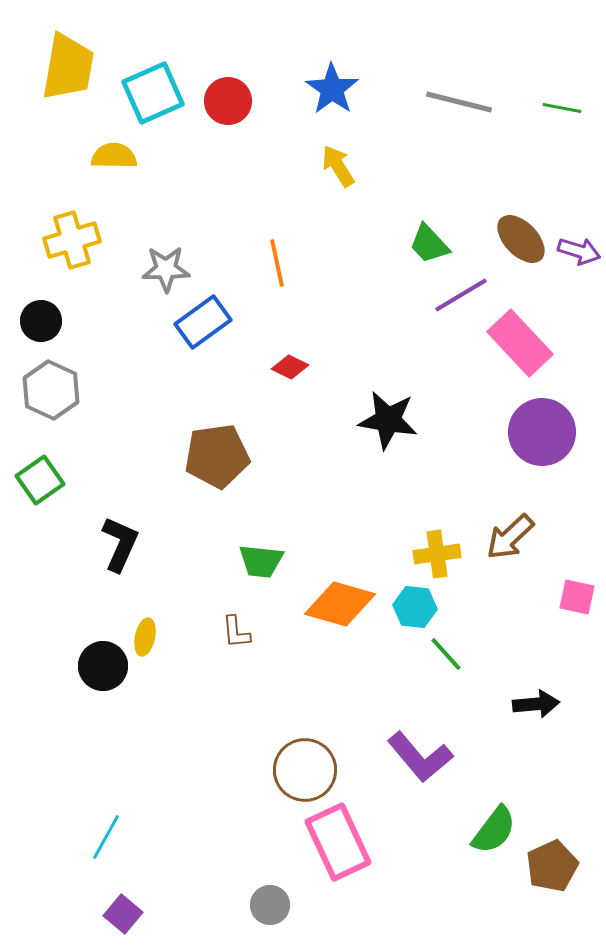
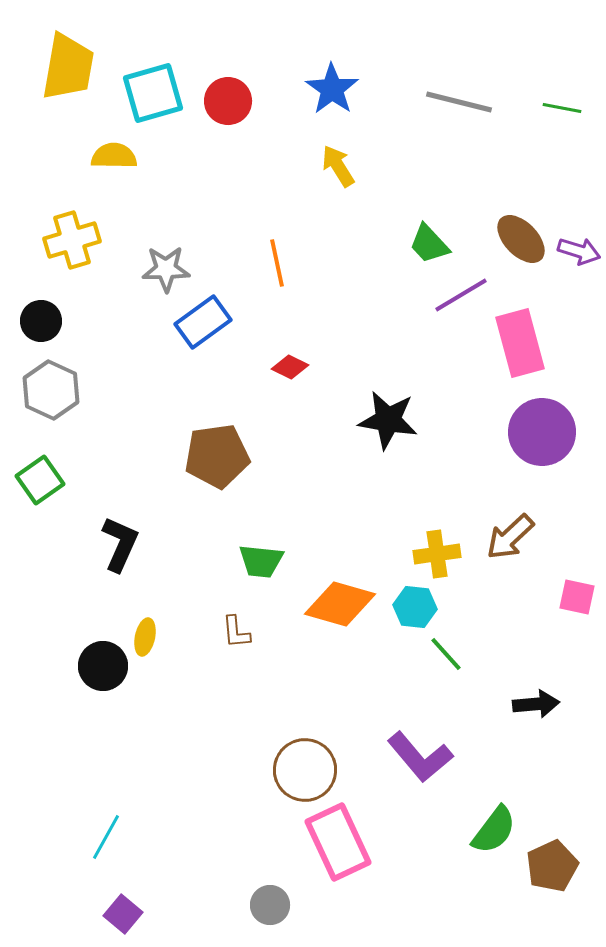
cyan square at (153, 93): rotated 8 degrees clockwise
pink rectangle at (520, 343): rotated 28 degrees clockwise
